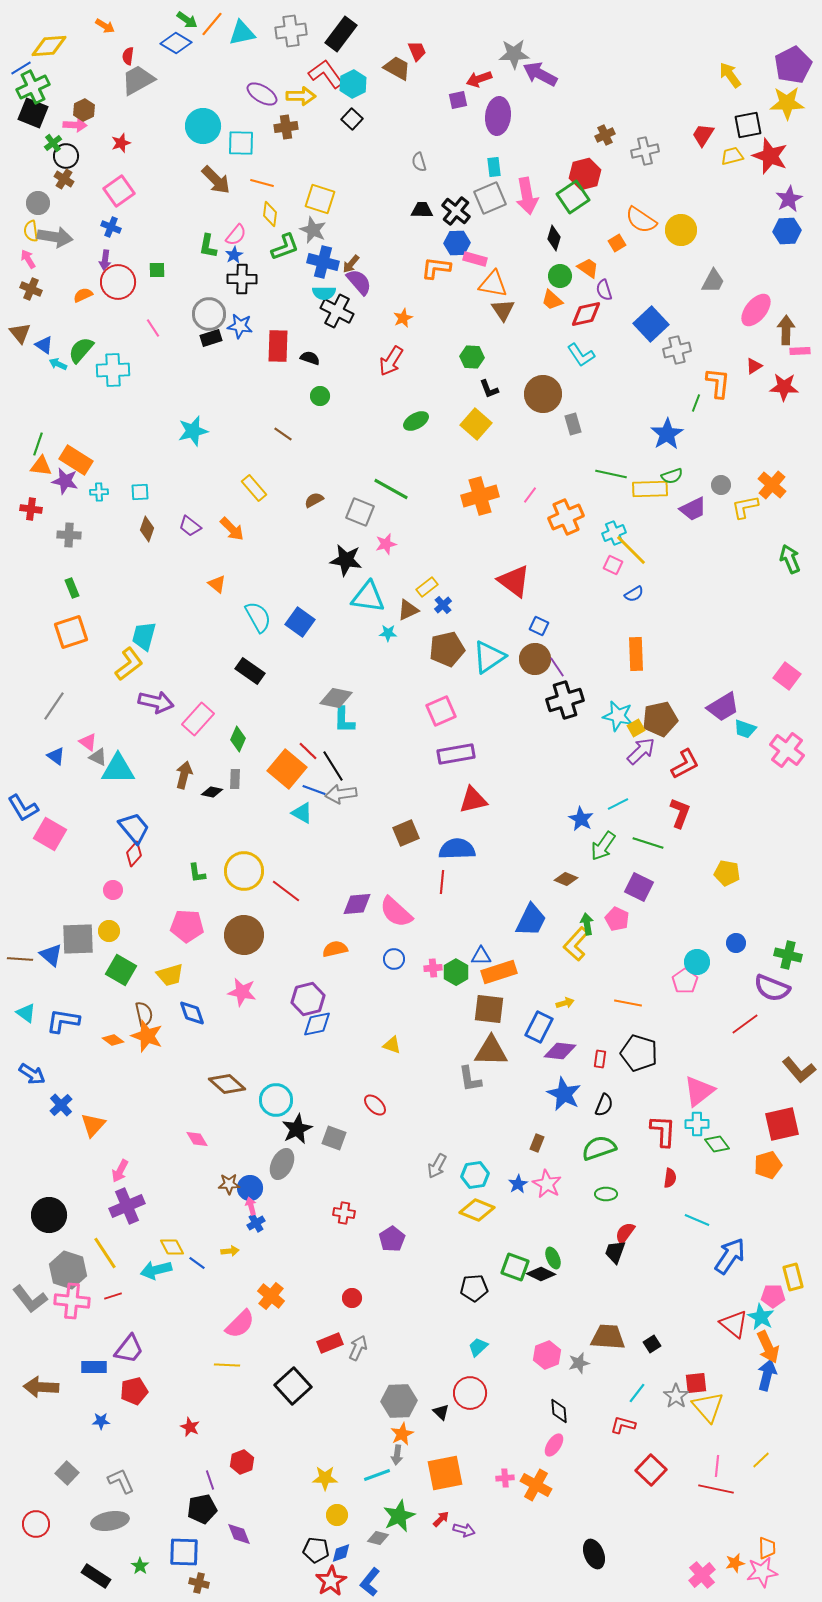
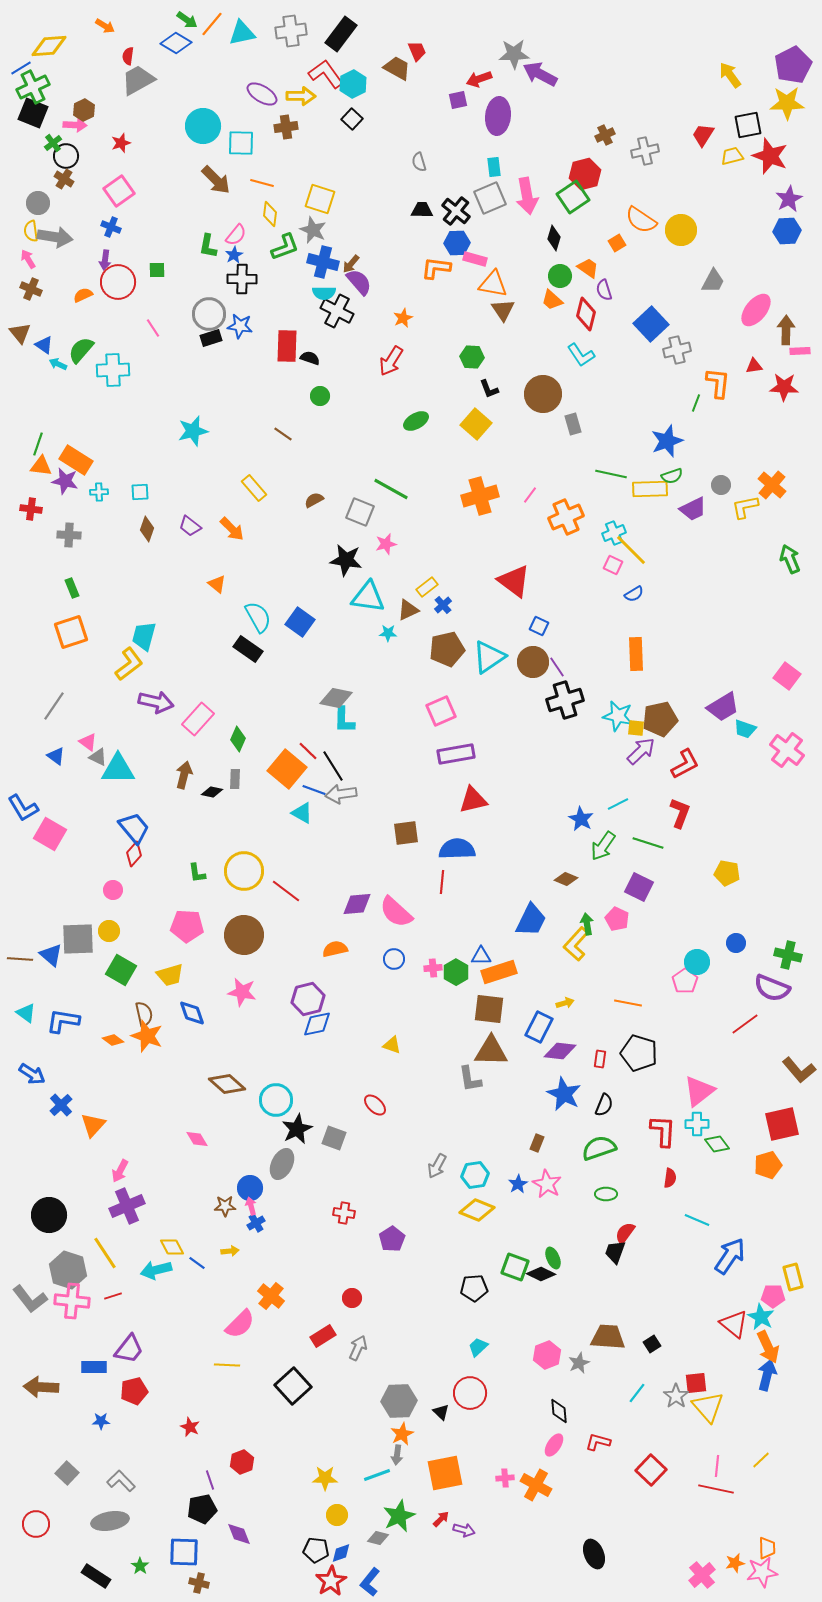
red diamond at (586, 314): rotated 64 degrees counterclockwise
red rectangle at (278, 346): moved 9 px right
red triangle at (754, 366): rotated 24 degrees clockwise
blue star at (667, 434): moved 7 px down; rotated 12 degrees clockwise
brown circle at (535, 659): moved 2 px left, 3 px down
black rectangle at (250, 671): moved 2 px left, 22 px up
yellow square at (636, 728): rotated 36 degrees clockwise
brown square at (406, 833): rotated 16 degrees clockwise
brown star at (229, 1184): moved 4 px left, 22 px down
red rectangle at (330, 1343): moved 7 px left, 7 px up; rotated 10 degrees counterclockwise
gray star at (579, 1363): rotated 10 degrees counterclockwise
red L-shape at (623, 1425): moved 25 px left, 17 px down
gray L-shape at (121, 1481): rotated 20 degrees counterclockwise
